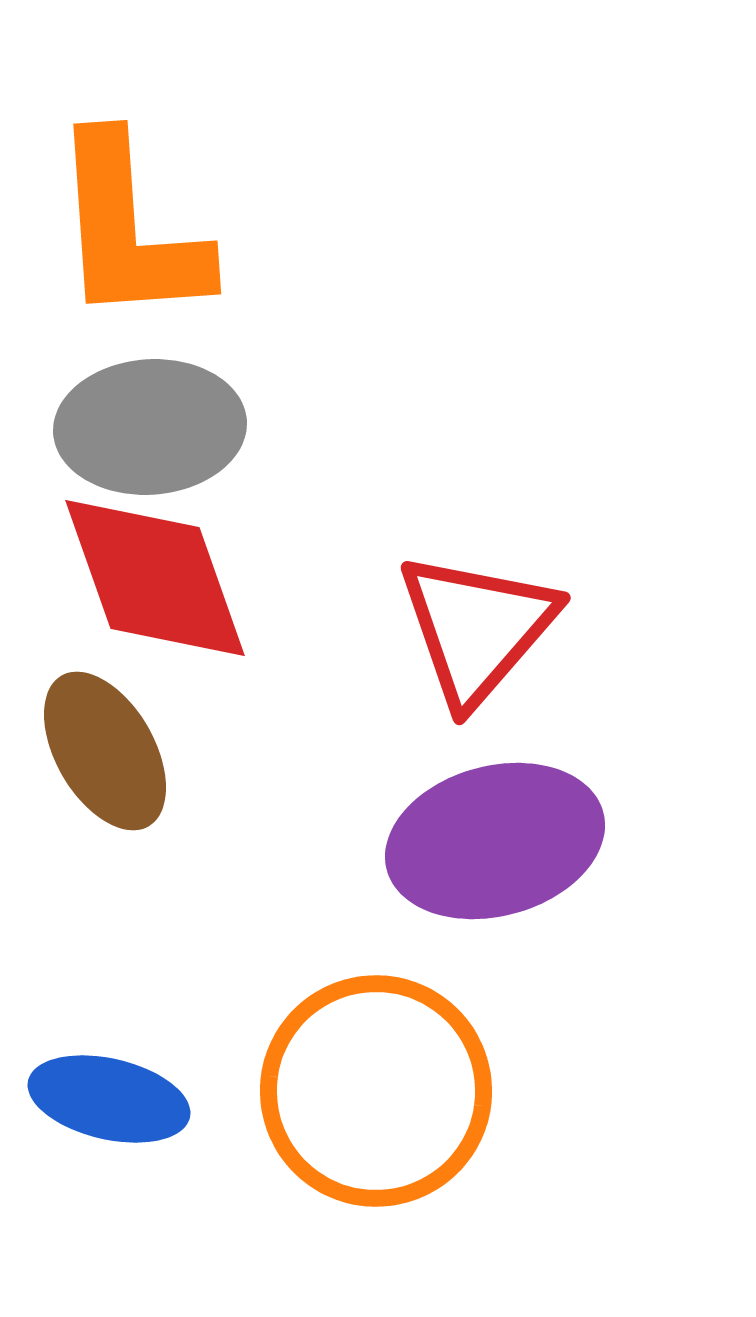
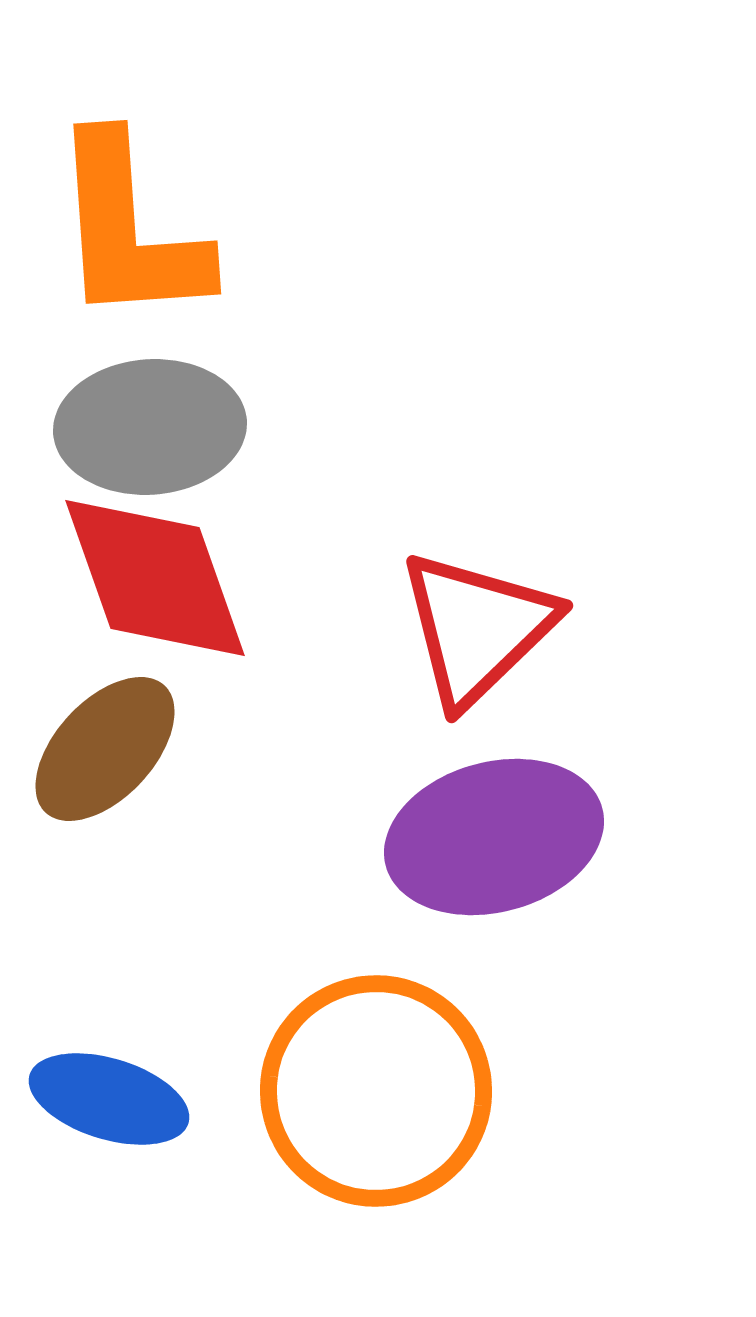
red triangle: rotated 5 degrees clockwise
brown ellipse: moved 2 px up; rotated 73 degrees clockwise
purple ellipse: moved 1 px left, 4 px up
blue ellipse: rotated 4 degrees clockwise
